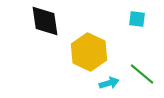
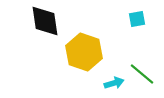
cyan square: rotated 18 degrees counterclockwise
yellow hexagon: moved 5 px left; rotated 6 degrees counterclockwise
cyan arrow: moved 5 px right
